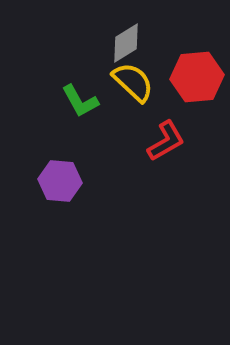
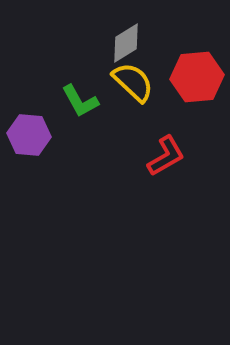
red L-shape: moved 15 px down
purple hexagon: moved 31 px left, 46 px up
